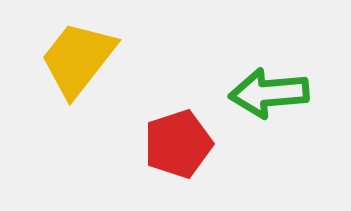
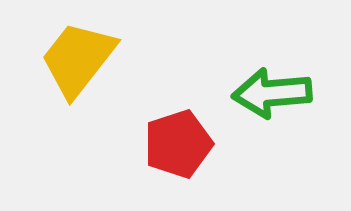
green arrow: moved 3 px right
